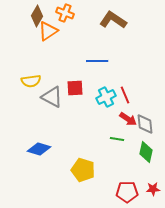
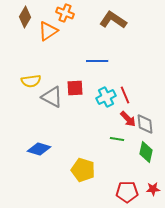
brown diamond: moved 12 px left, 1 px down
red arrow: rotated 12 degrees clockwise
